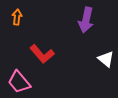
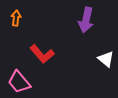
orange arrow: moved 1 px left, 1 px down
